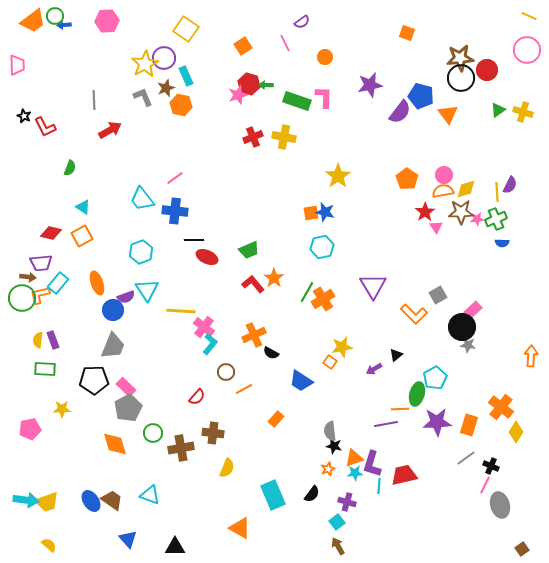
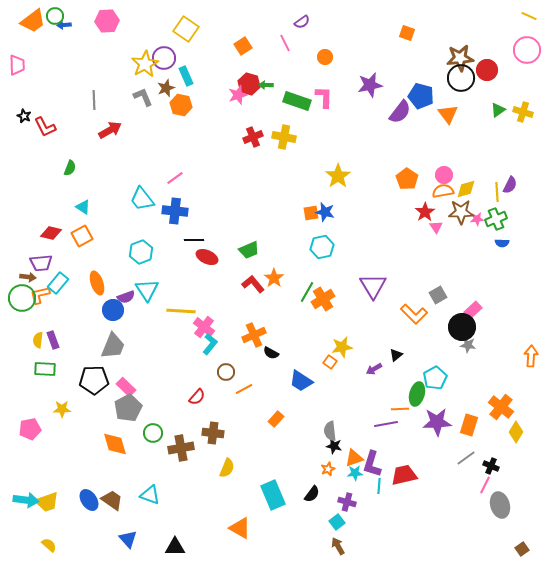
blue ellipse at (91, 501): moved 2 px left, 1 px up
